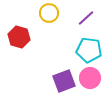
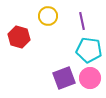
yellow circle: moved 1 px left, 3 px down
purple line: moved 4 px left, 3 px down; rotated 60 degrees counterclockwise
purple square: moved 3 px up
